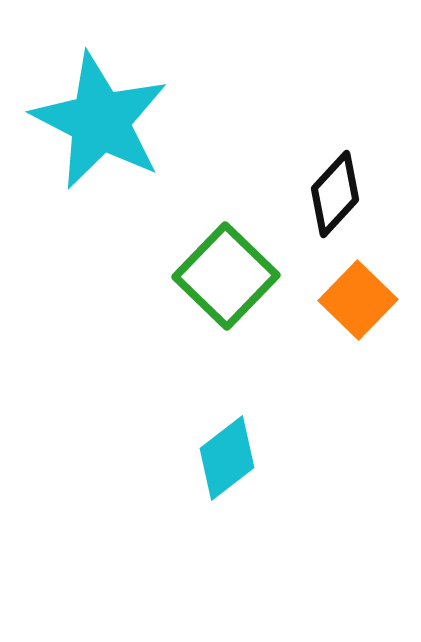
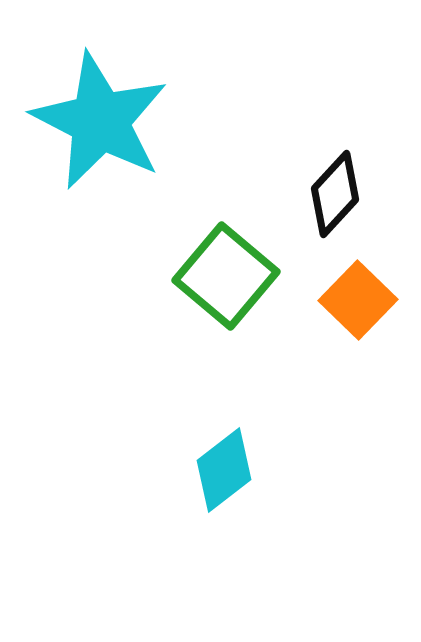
green square: rotated 4 degrees counterclockwise
cyan diamond: moved 3 px left, 12 px down
